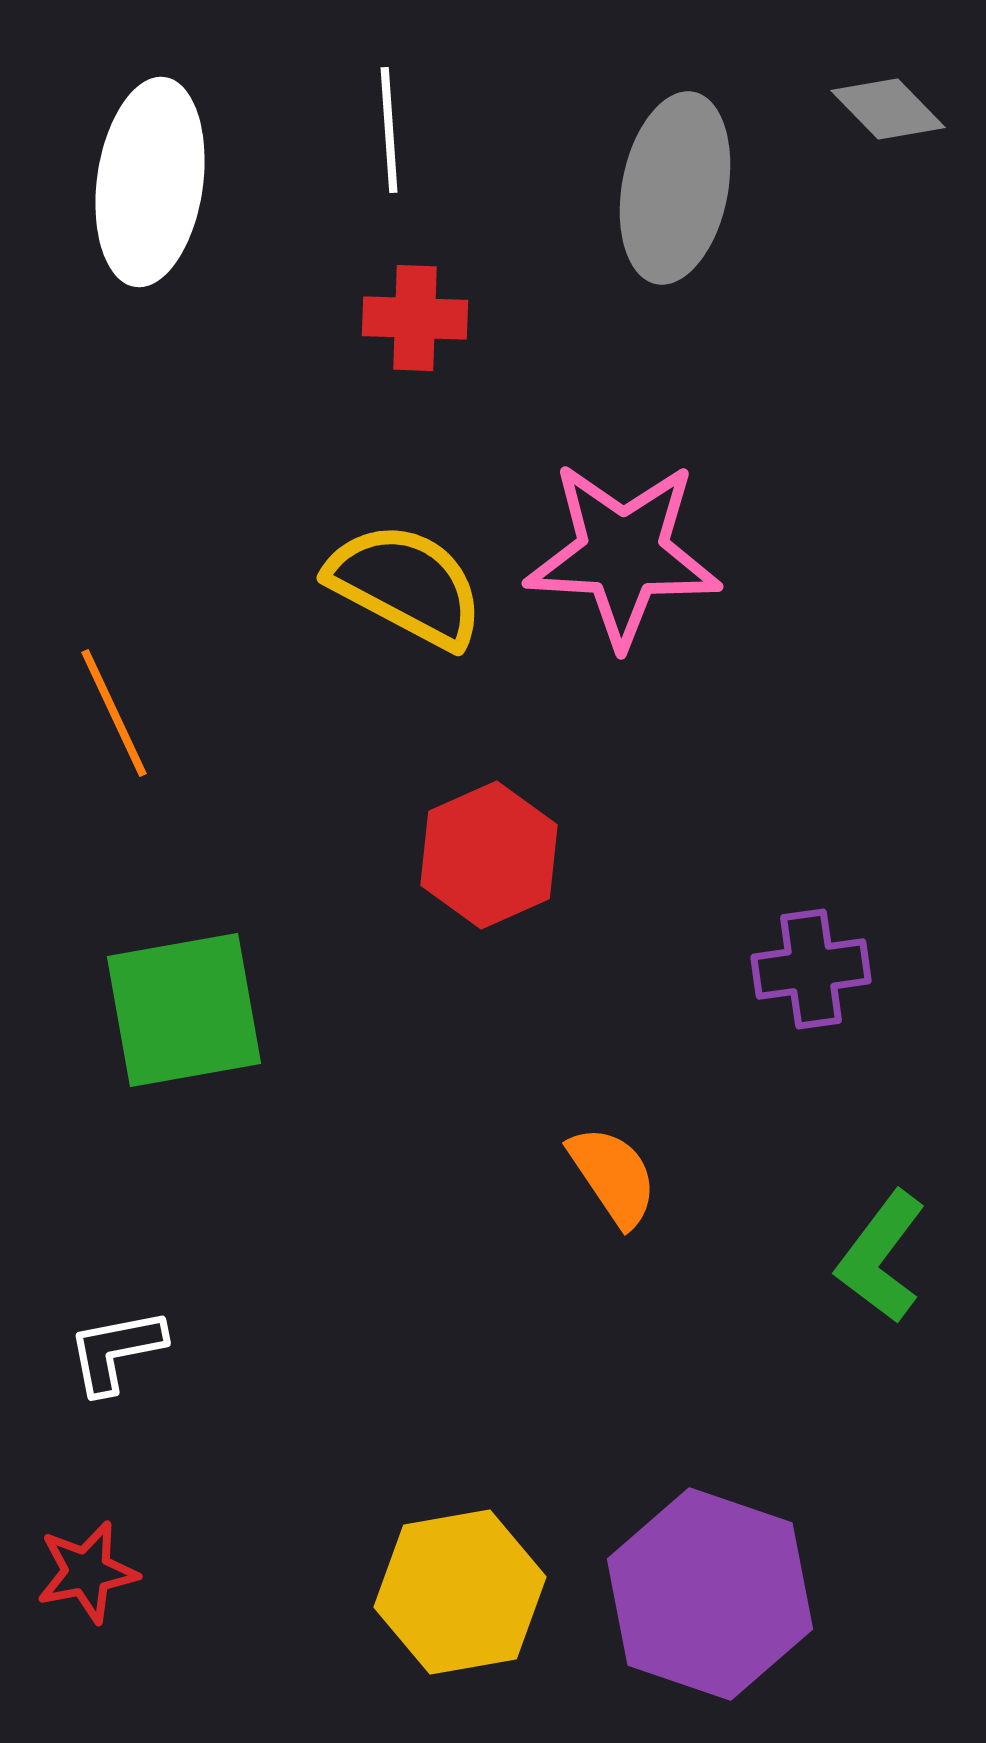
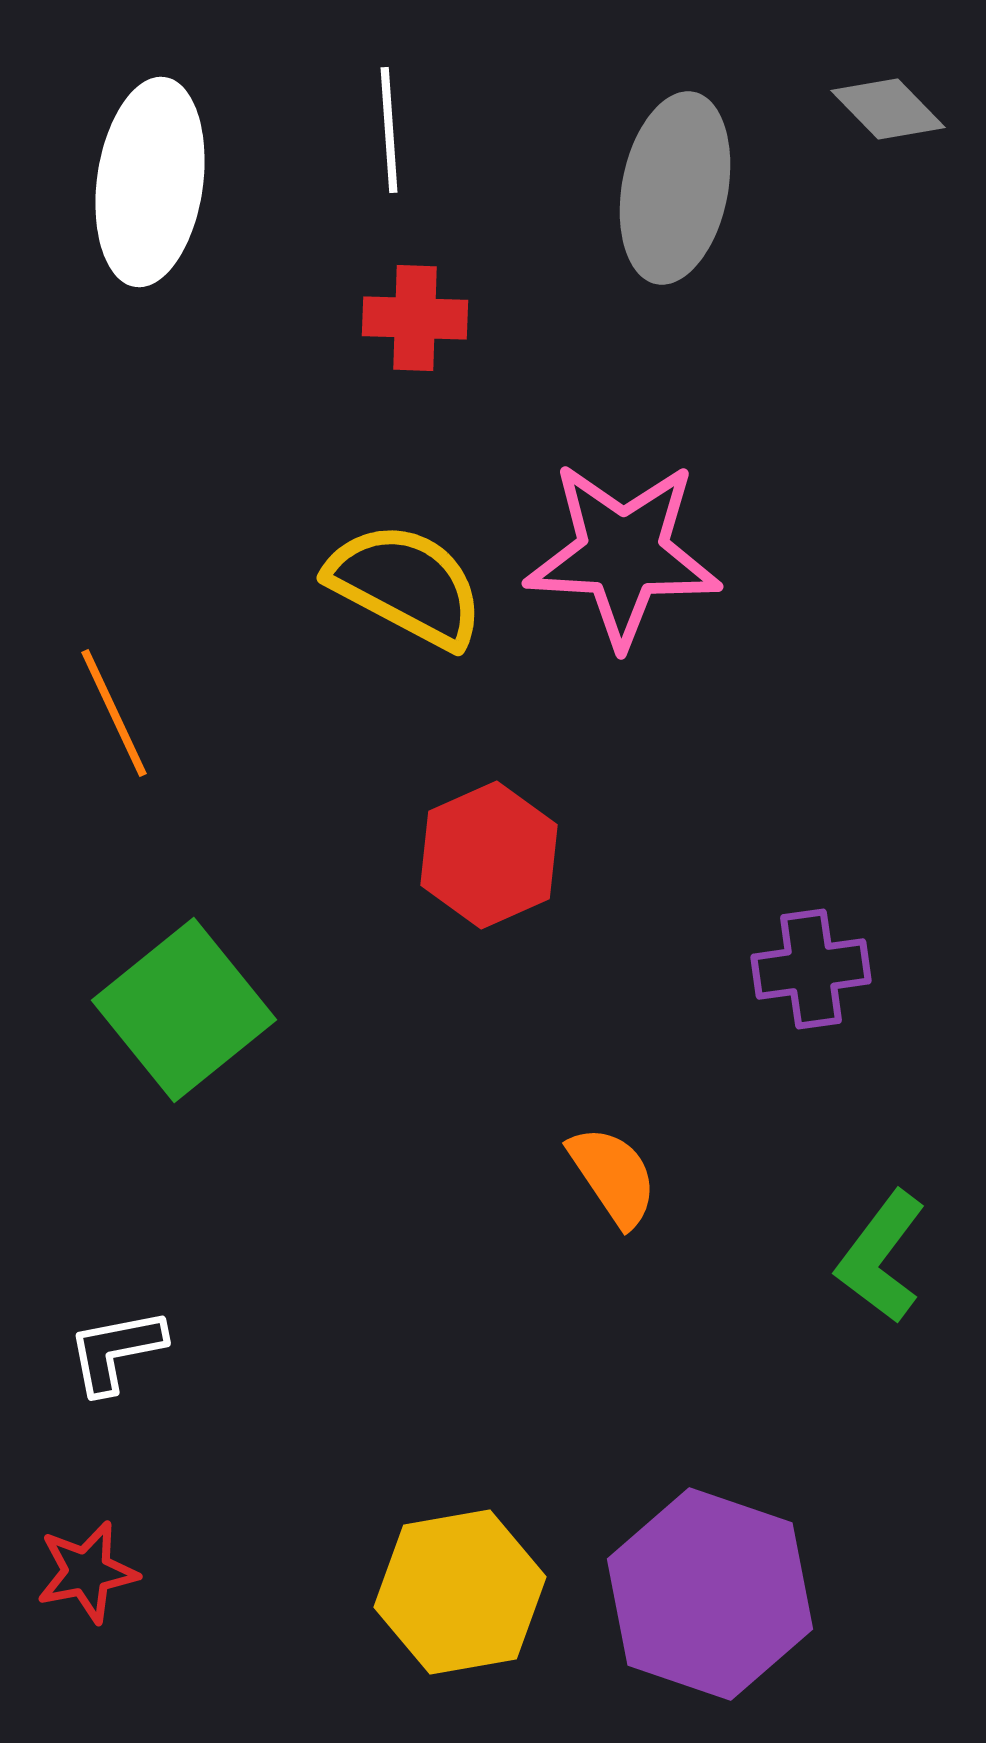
green square: rotated 29 degrees counterclockwise
